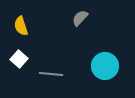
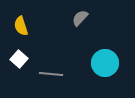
cyan circle: moved 3 px up
